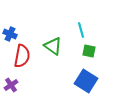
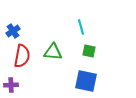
cyan line: moved 3 px up
blue cross: moved 3 px right, 3 px up; rotated 32 degrees clockwise
green triangle: moved 6 px down; rotated 30 degrees counterclockwise
blue square: rotated 20 degrees counterclockwise
purple cross: rotated 32 degrees clockwise
